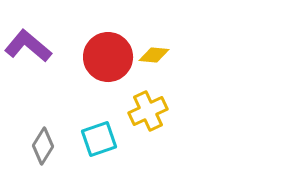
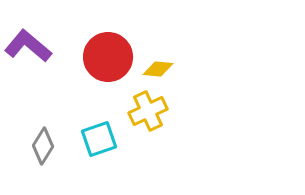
yellow diamond: moved 4 px right, 14 px down
